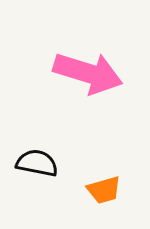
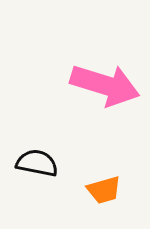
pink arrow: moved 17 px right, 12 px down
